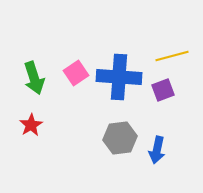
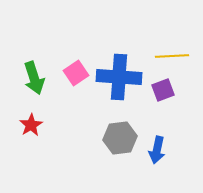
yellow line: rotated 12 degrees clockwise
